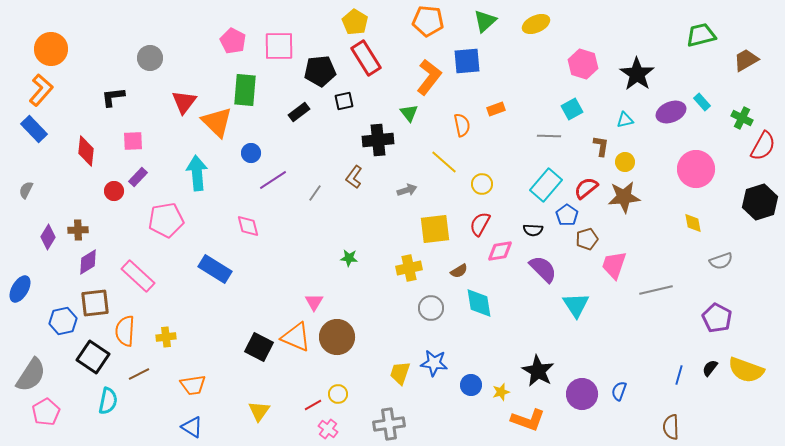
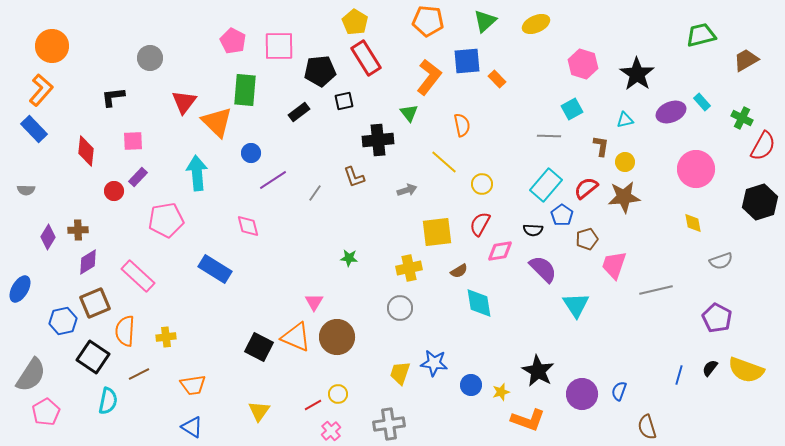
orange circle at (51, 49): moved 1 px right, 3 px up
orange rectangle at (496, 109): moved 1 px right, 30 px up; rotated 66 degrees clockwise
brown L-shape at (354, 177): rotated 55 degrees counterclockwise
gray semicircle at (26, 190): rotated 114 degrees counterclockwise
blue pentagon at (567, 215): moved 5 px left
yellow square at (435, 229): moved 2 px right, 3 px down
brown square at (95, 303): rotated 16 degrees counterclockwise
gray circle at (431, 308): moved 31 px left
brown semicircle at (671, 427): moved 24 px left; rotated 15 degrees counterclockwise
pink cross at (328, 429): moved 3 px right, 2 px down; rotated 12 degrees clockwise
